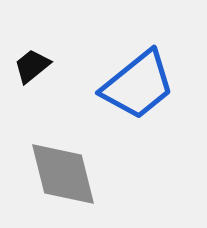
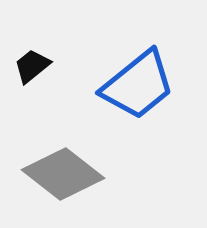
gray diamond: rotated 38 degrees counterclockwise
